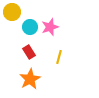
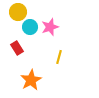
yellow circle: moved 6 px right
red rectangle: moved 12 px left, 4 px up
orange star: moved 1 px right, 1 px down
